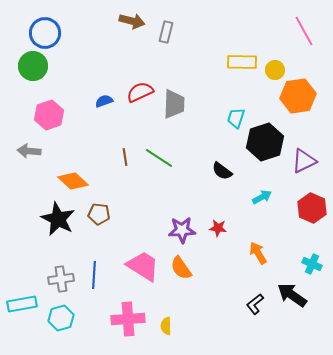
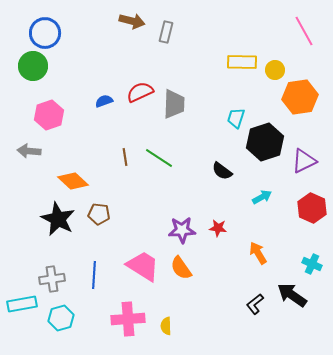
orange hexagon: moved 2 px right, 1 px down
gray cross: moved 9 px left
